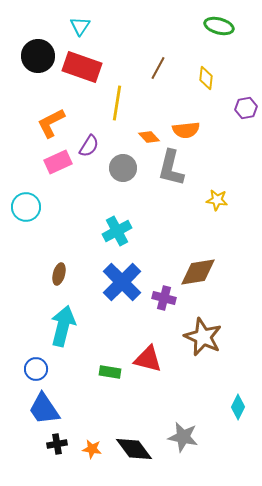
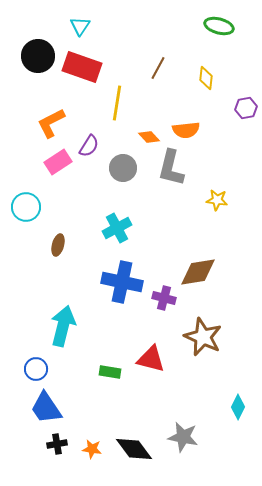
pink rectangle: rotated 8 degrees counterclockwise
cyan cross: moved 3 px up
brown ellipse: moved 1 px left, 29 px up
blue cross: rotated 33 degrees counterclockwise
red triangle: moved 3 px right
blue trapezoid: moved 2 px right, 1 px up
